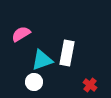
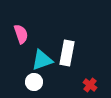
pink semicircle: rotated 102 degrees clockwise
